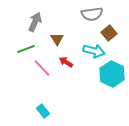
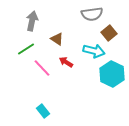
gray arrow: moved 3 px left, 1 px up; rotated 12 degrees counterclockwise
brown triangle: rotated 24 degrees counterclockwise
green line: rotated 12 degrees counterclockwise
